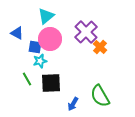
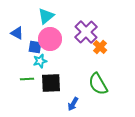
green line: rotated 64 degrees counterclockwise
green semicircle: moved 2 px left, 12 px up
